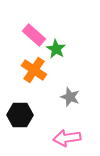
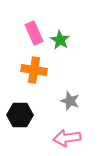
pink rectangle: moved 2 px up; rotated 25 degrees clockwise
green star: moved 4 px right, 9 px up
orange cross: rotated 25 degrees counterclockwise
gray star: moved 4 px down
